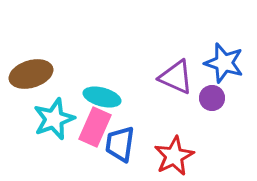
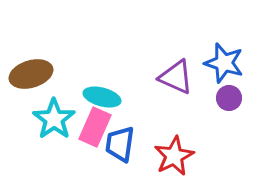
purple circle: moved 17 px right
cyan star: rotated 15 degrees counterclockwise
